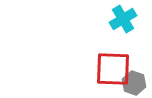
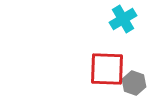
red square: moved 6 px left
